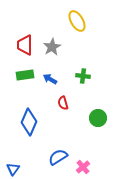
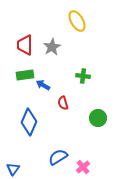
blue arrow: moved 7 px left, 6 px down
